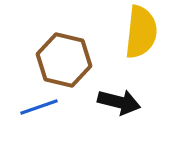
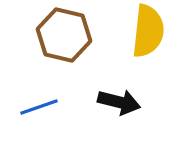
yellow semicircle: moved 7 px right, 1 px up
brown hexagon: moved 25 px up
